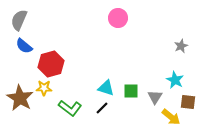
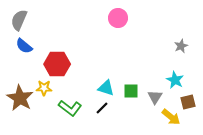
red hexagon: moved 6 px right; rotated 15 degrees clockwise
brown square: rotated 21 degrees counterclockwise
